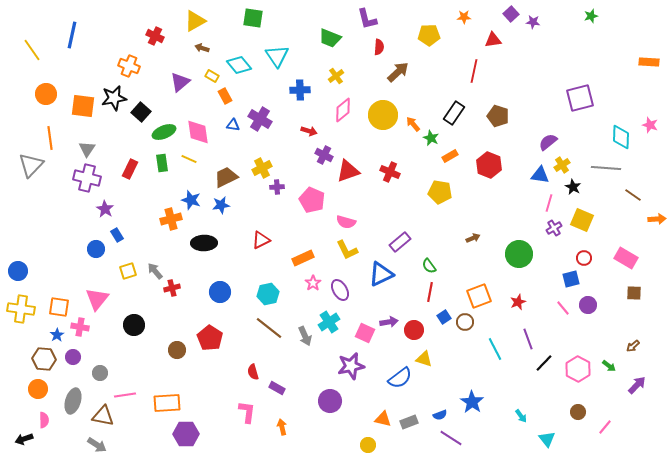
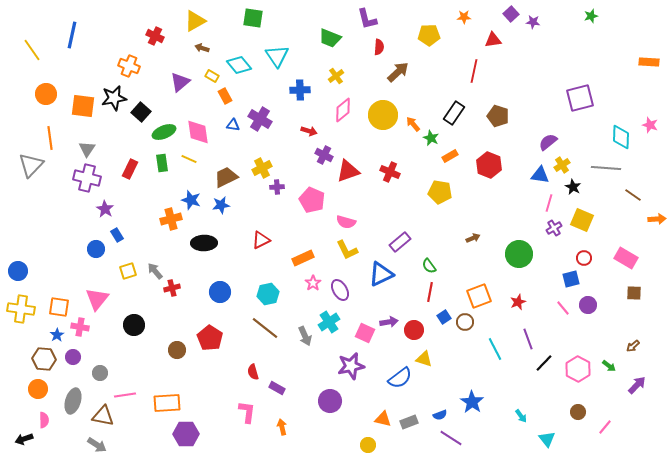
brown line at (269, 328): moved 4 px left
